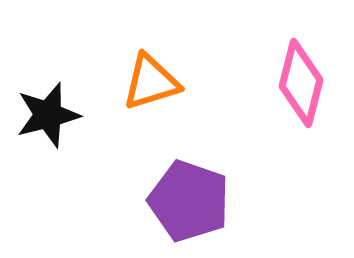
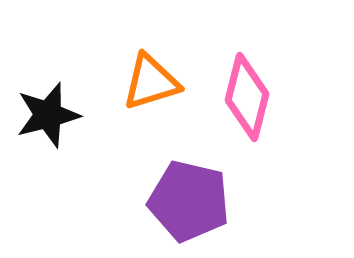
pink diamond: moved 54 px left, 14 px down
purple pentagon: rotated 6 degrees counterclockwise
